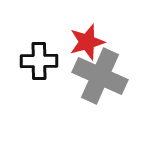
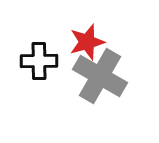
gray cross: rotated 6 degrees clockwise
